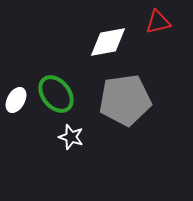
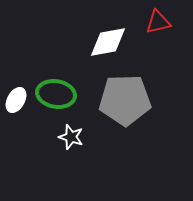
green ellipse: rotated 42 degrees counterclockwise
gray pentagon: rotated 6 degrees clockwise
